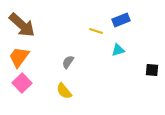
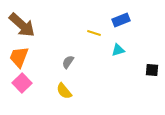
yellow line: moved 2 px left, 2 px down
orange trapezoid: rotated 15 degrees counterclockwise
